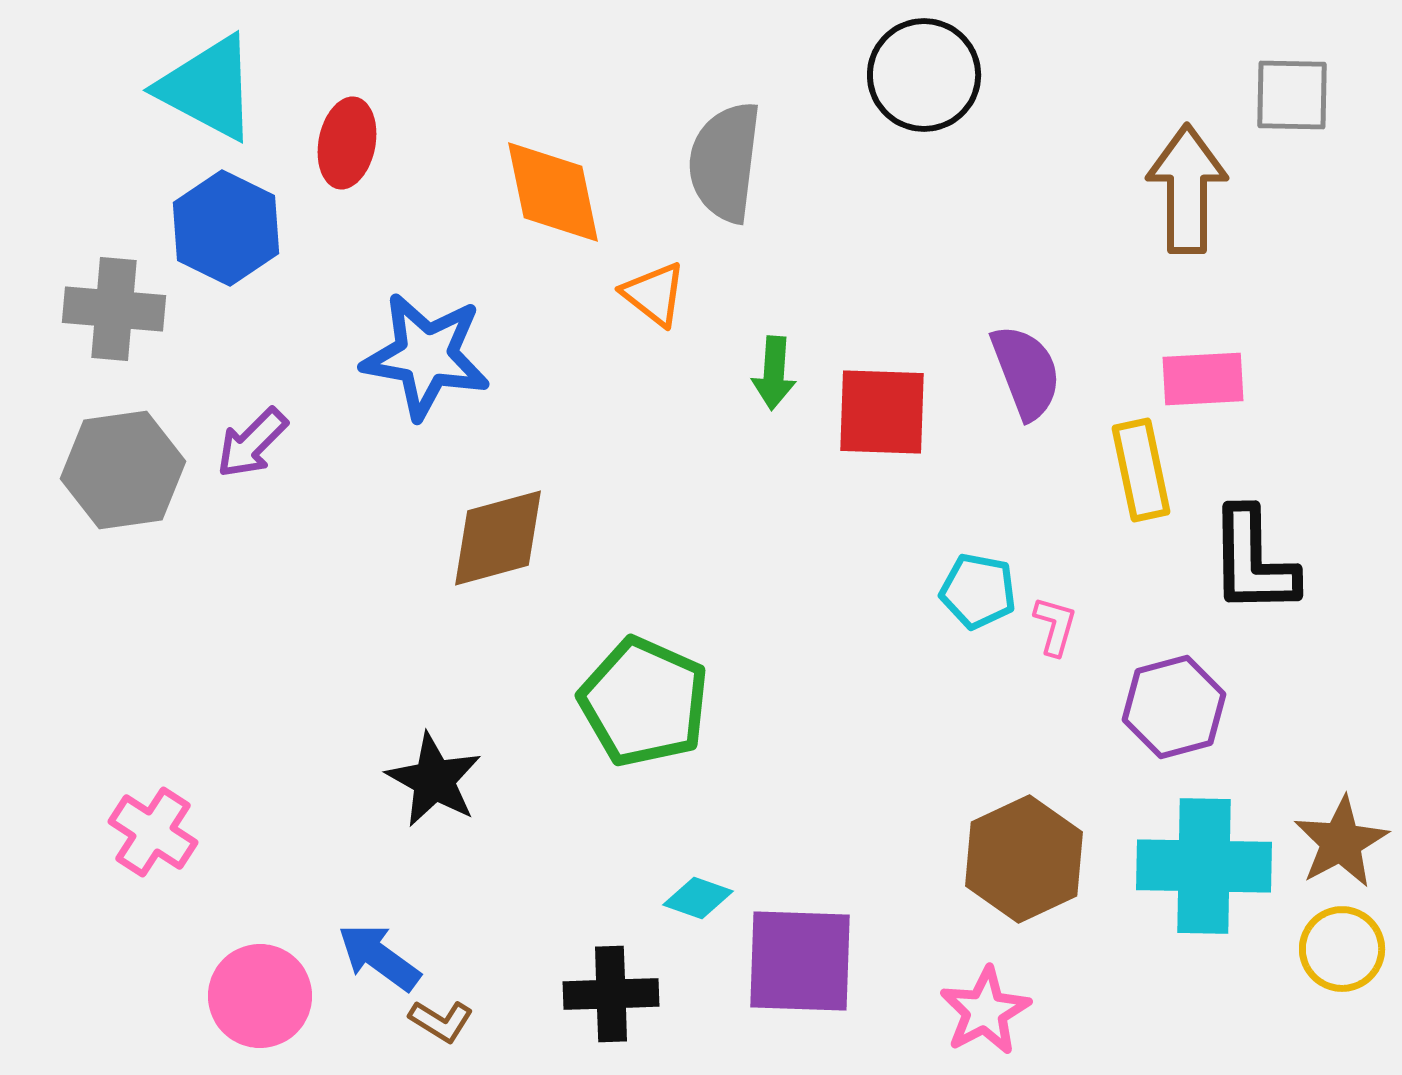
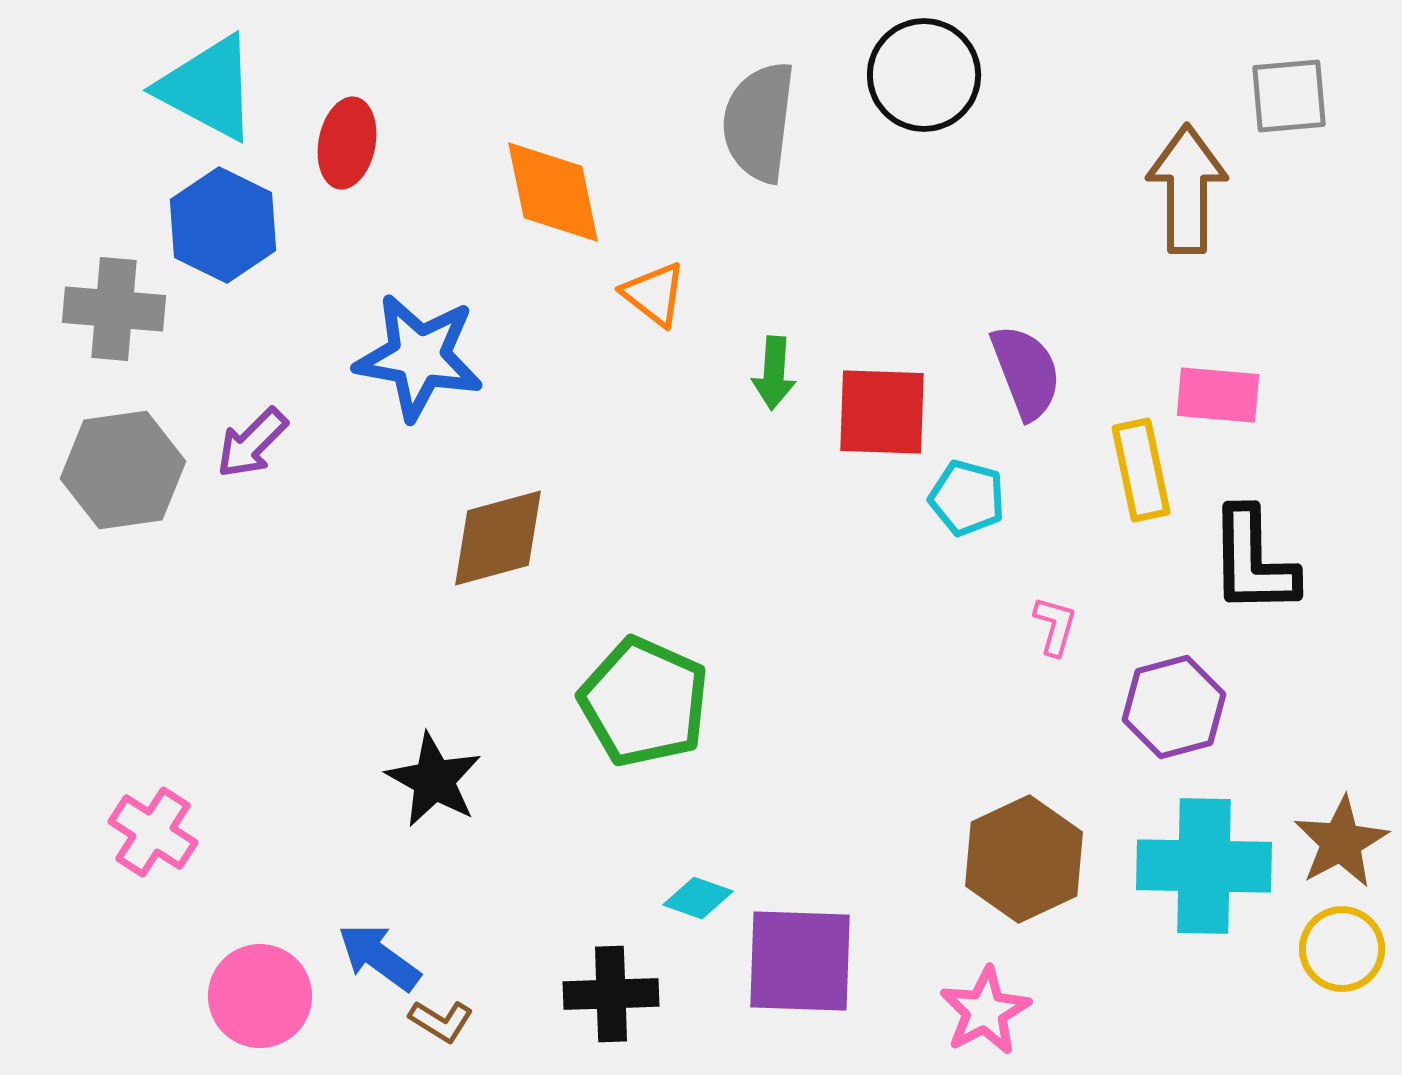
gray square: moved 3 px left, 1 px down; rotated 6 degrees counterclockwise
gray semicircle: moved 34 px right, 40 px up
blue hexagon: moved 3 px left, 3 px up
blue star: moved 7 px left, 1 px down
pink rectangle: moved 15 px right, 16 px down; rotated 8 degrees clockwise
cyan pentagon: moved 11 px left, 93 px up; rotated 4 degrees clockwise
